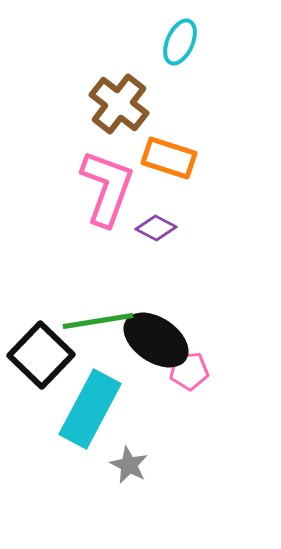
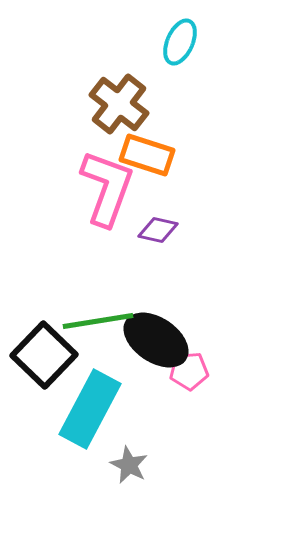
orange rectangle: moved 22 px left, 3 px up
purple diamond: moved 2 px right, 2 px down; rotated 15 degrees counterclockwise
black square: moved 3 px right
